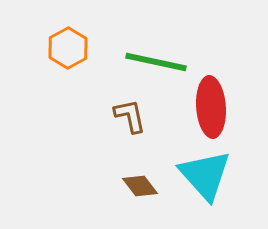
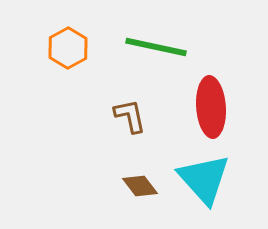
green line: moved 15 px up
cyan triangle: moved 1 px left, 4 px down
